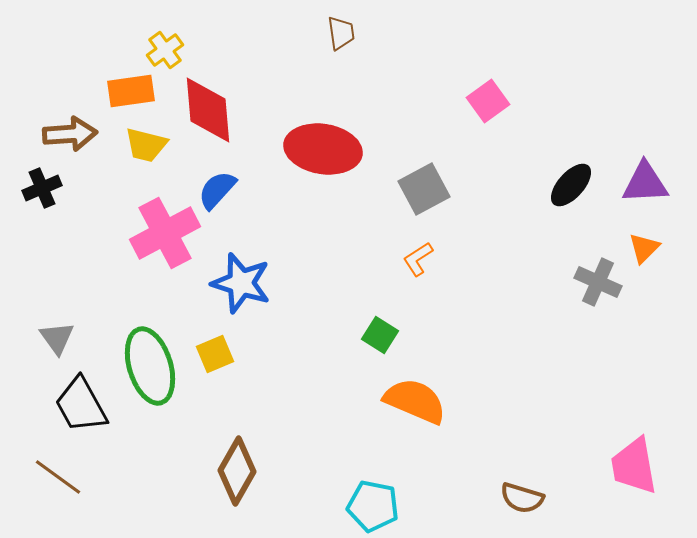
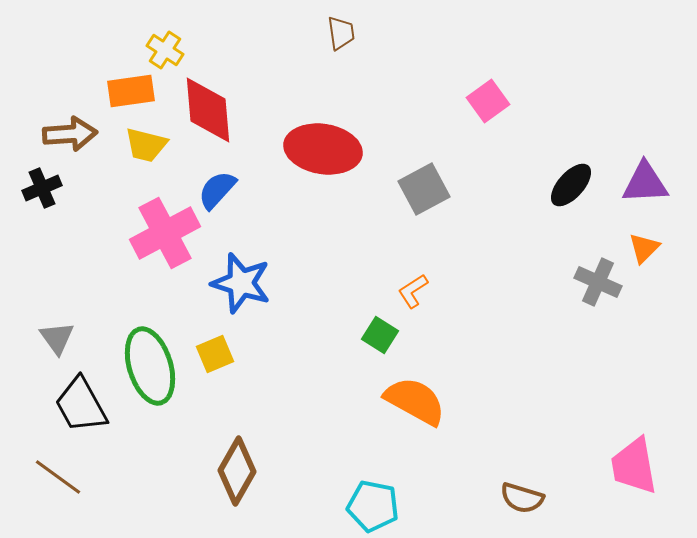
yellow cross: rotated 21 degrees counterclockwise
orange L-shape: moved 5 px left, 32 px down
orange semicircle: rotated 6 degrees clockwise
